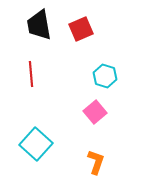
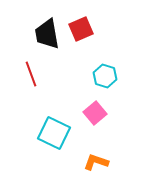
black trapezoid: moved 8 px right, 9 px down
red line: rotated 15 degrees counterclockwise
pink square: moved 1 px down
cyan square: moved 18 px right, 11 px up; rotated 16 degrees counterclockwise
orange L-shape: rotated 90 degrees counterclockwise
